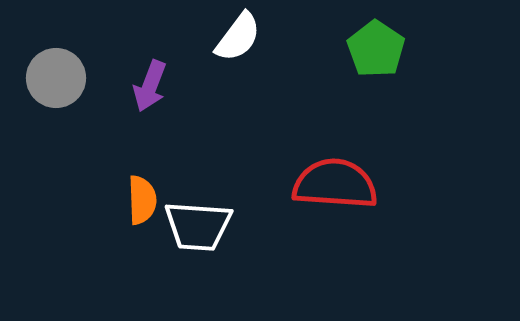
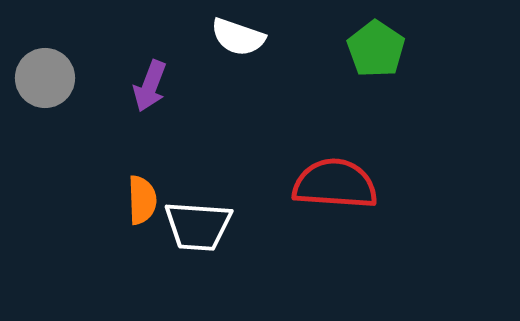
white semicircle: rotated 72 degrees clockwise
gray circle: moved 11 px left
